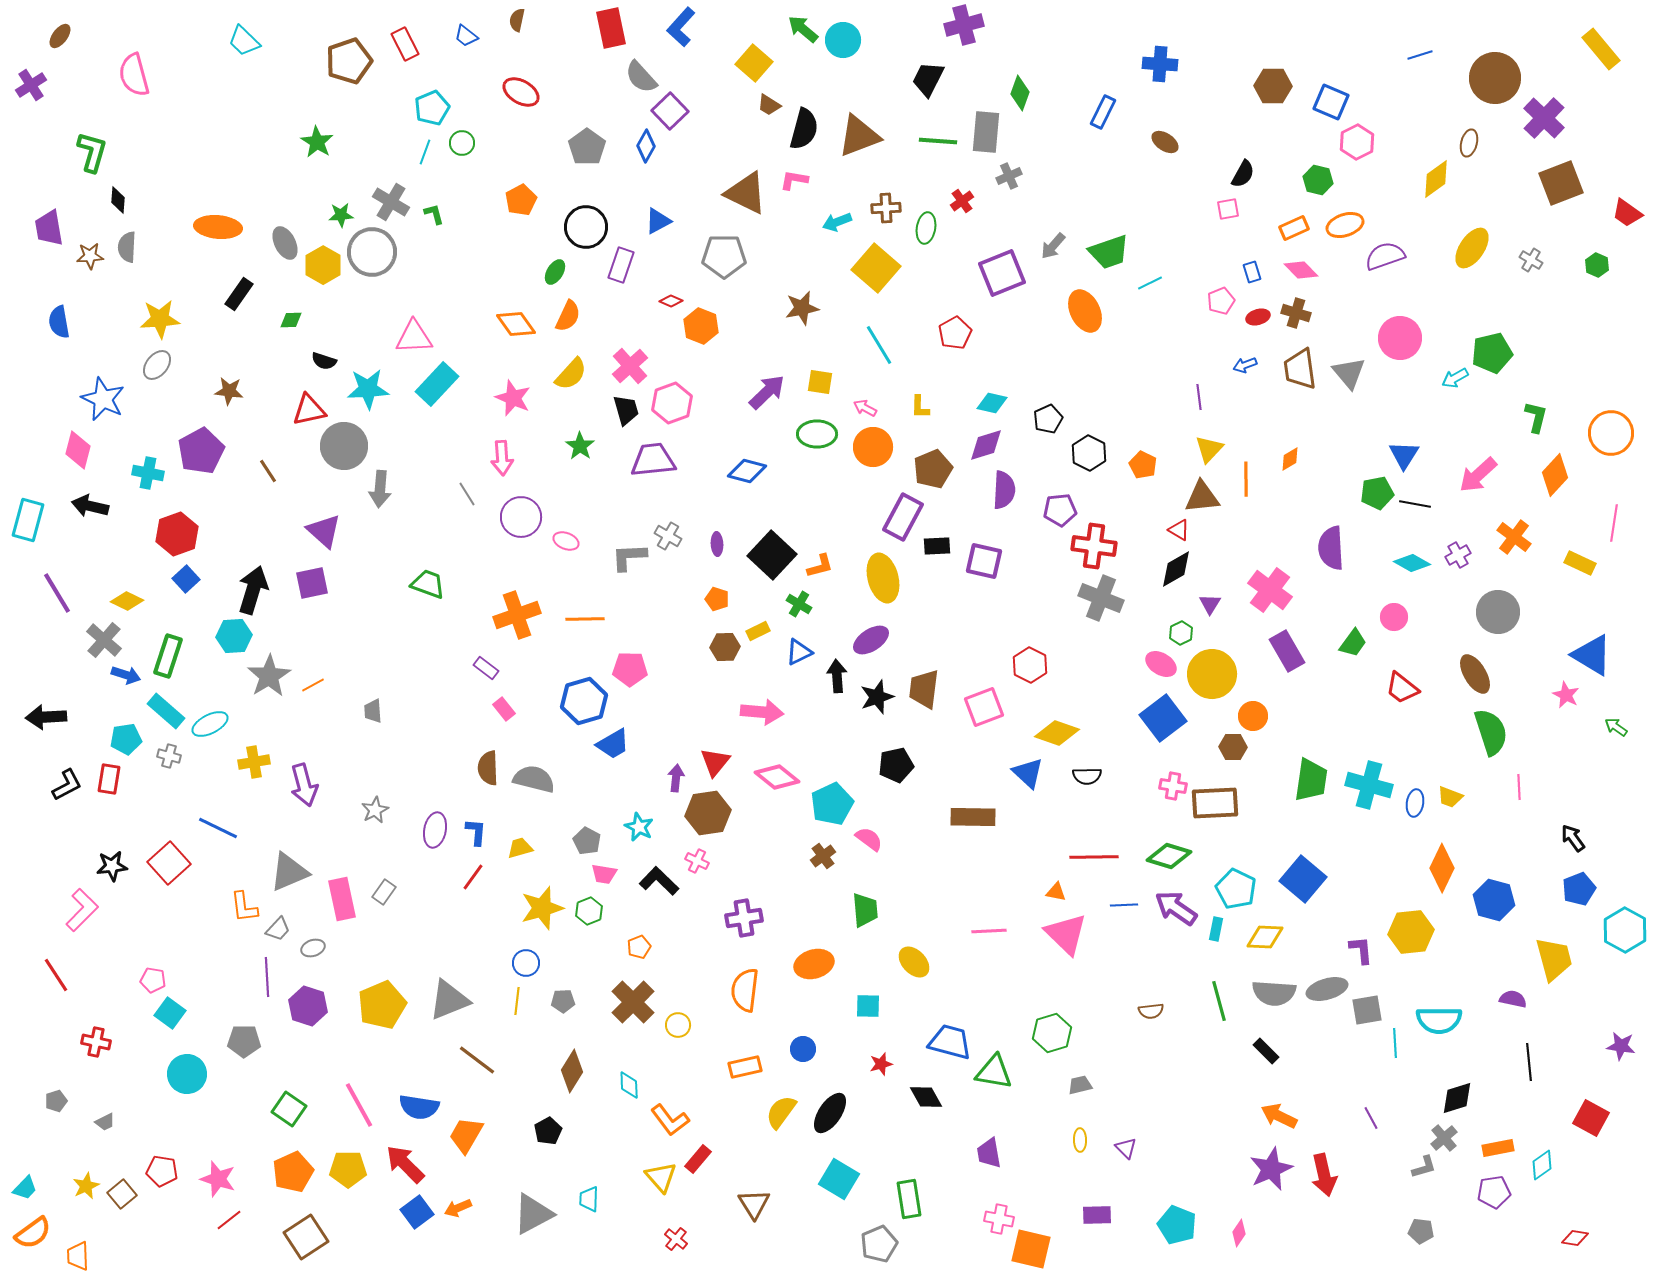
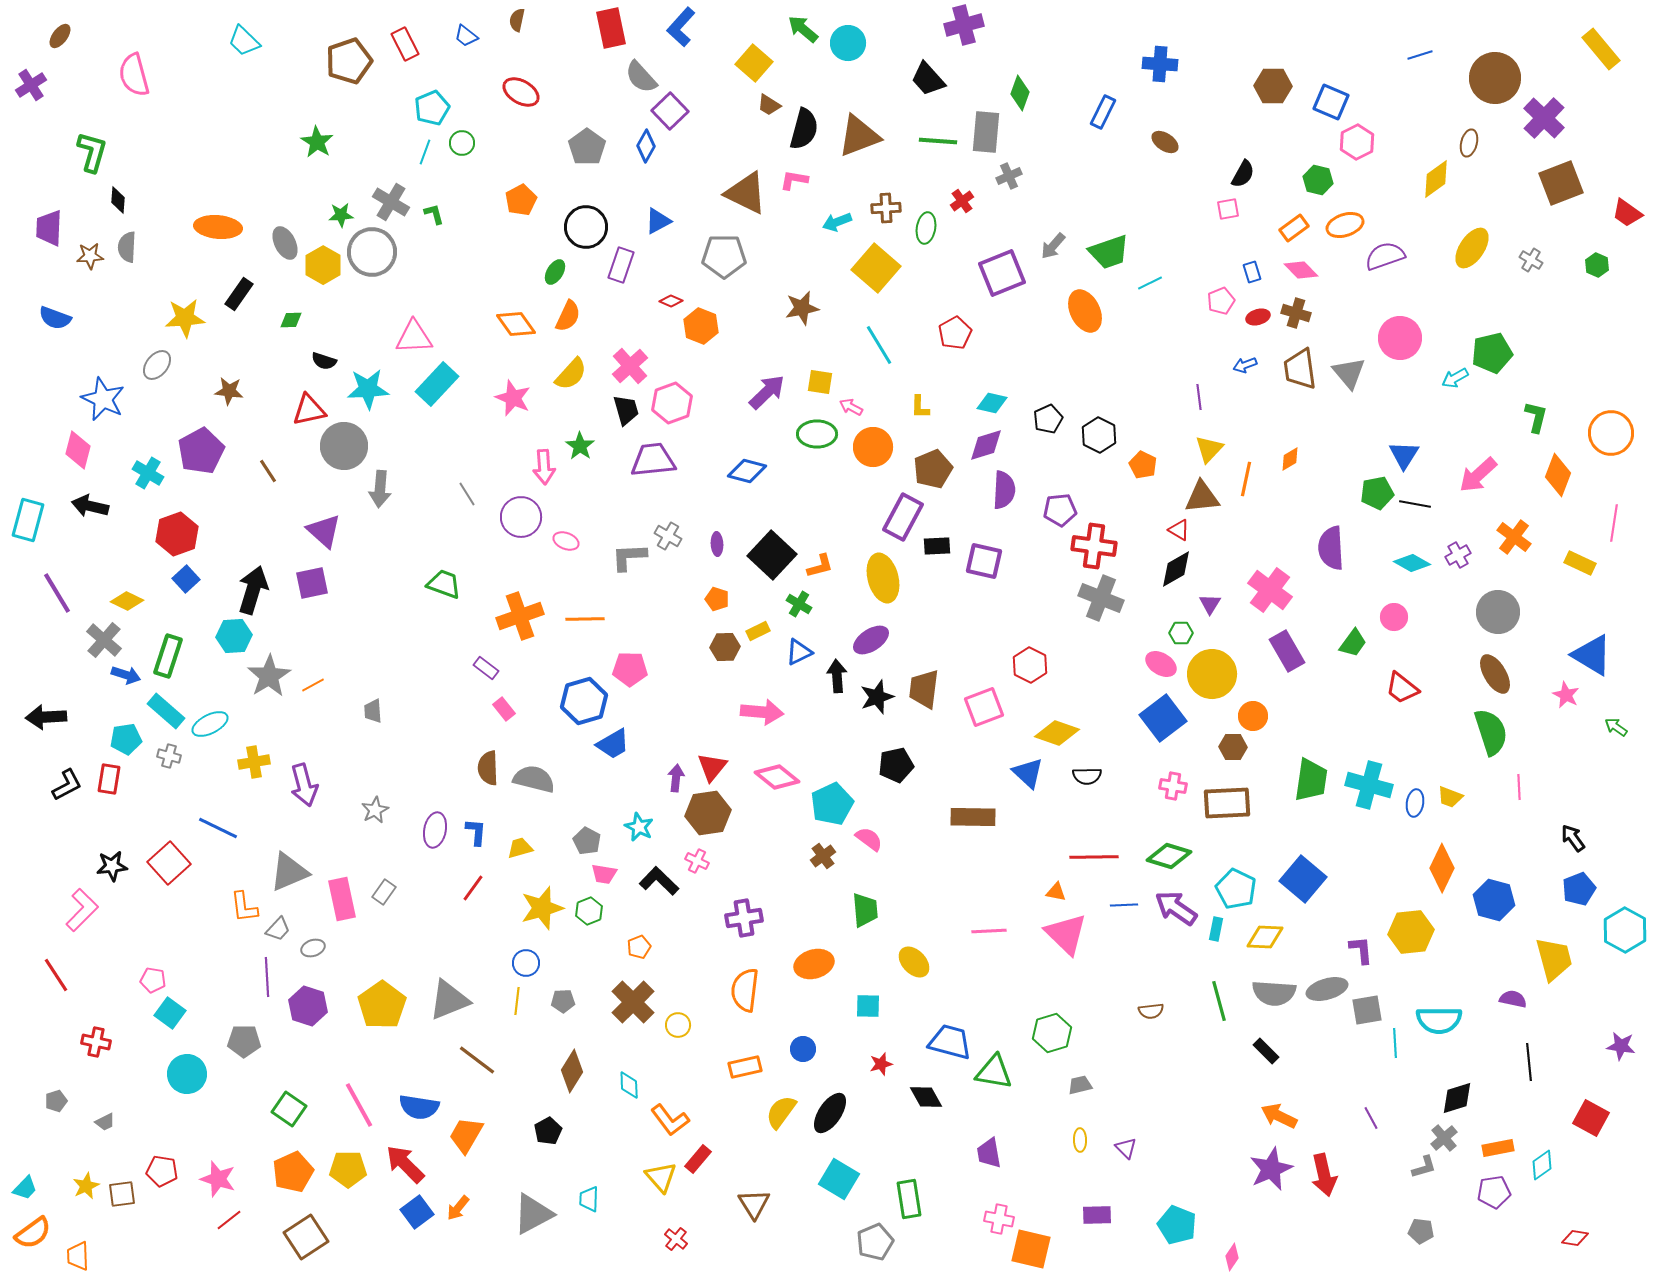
cyan circle at (843, 40): moved 5 px right, 3 px down
black trapezoid at (928, 79): rotated 69 degrees counterclockwise
purple trapezoid at (49, 228): rotated 12 degrees clockwise
orange rectangle at (1294, 228): rotated 12 degrees counterclockwise
yellow star at (160, 319): moved 25 px right, 1 px up
blue semicircle at (59, 322): moved 4 px left, 4 px up; rotated 60 degrees counterclockwise
pink arrow at (865, 408): moved 14 px left, 1 px up
black hexagon at (1089, 453): moved 10 px right, 18 px up
pink arrow at (502, 458): moved 42 px right, 9 px down
cyan cross at (148, 473): rotated 20 degrees clockwise
orange diamond at (1555, 475): moved 3 px right; rotated 21 degrees counterclockwise
orange line at (1246, 479): rotated 12 degrees clockwise
green trapezoid at (428, 584): moved 16 px right
orange cross at (517, 615): moved 3 px right, 1 px down
green hexagon at (1181, 633): rotated 25 degrees clockwise
brown ellipse at (1475, 674): moved 20 px right
red triangle at (715, 762): moved 3 px left, 5 px down
brown rectangle at (1215, 803): moved 12 px right
red line at (473, 877): moved 11 px down
yellow pentagon at (382, 1005): rotated 12 degrees counterclockwise
brown square at (122, 1194): rotated 32 degrees clockwise
orange arrow at (458, 1208): rotated 28 degrees counterclockwise
pink diamond at (1239, 1233): moved 7 px left, 24 px down
gray pentagon at (879, 1244): moved 4 px left, 2 px up
